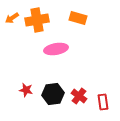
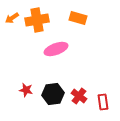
pink ellipse: rotated 10 degrees counterclockwise
